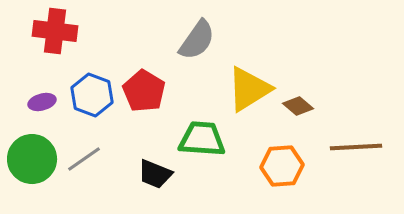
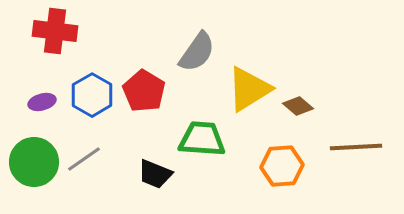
gray semicircle: moved 12 px down
blue hexagon: rotated 9 degrees clockwise
green circle: moved 2 px right, 3 px down
